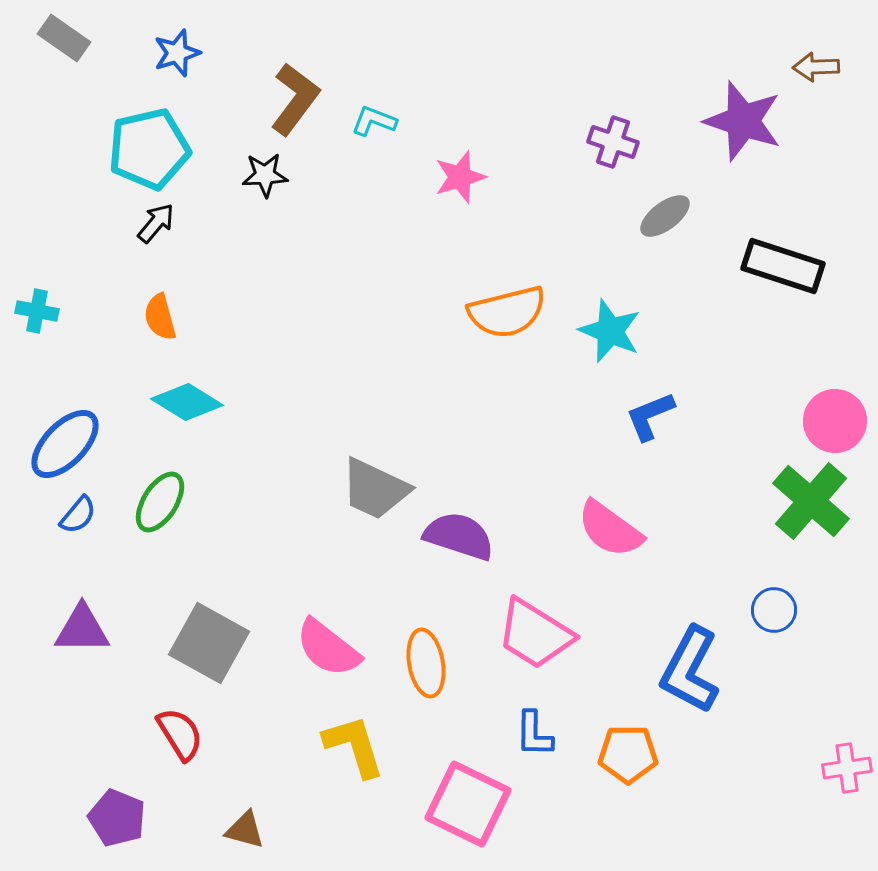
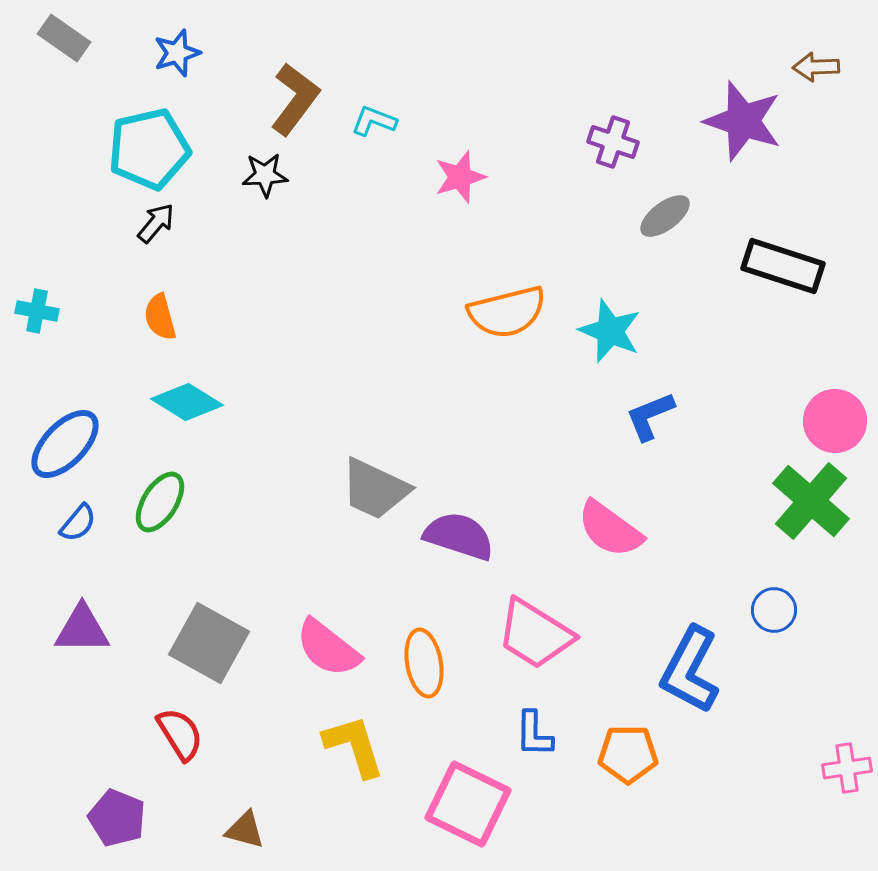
blue semicircle at (78, 515): moved 8 px down
orange ellipse at (426, 663): moved 2 px left
